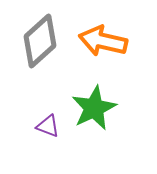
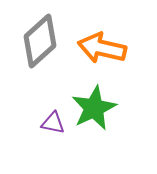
orange arrow: moved 1 px left, 7 px down
purple triangle: moved 5 px right, 3 px up; rotated 10 degrees counterclockwise
